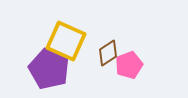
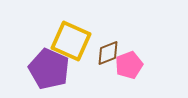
yellow square: moved 5 px right
brown diamond: rotated 12 degrees clockwise
